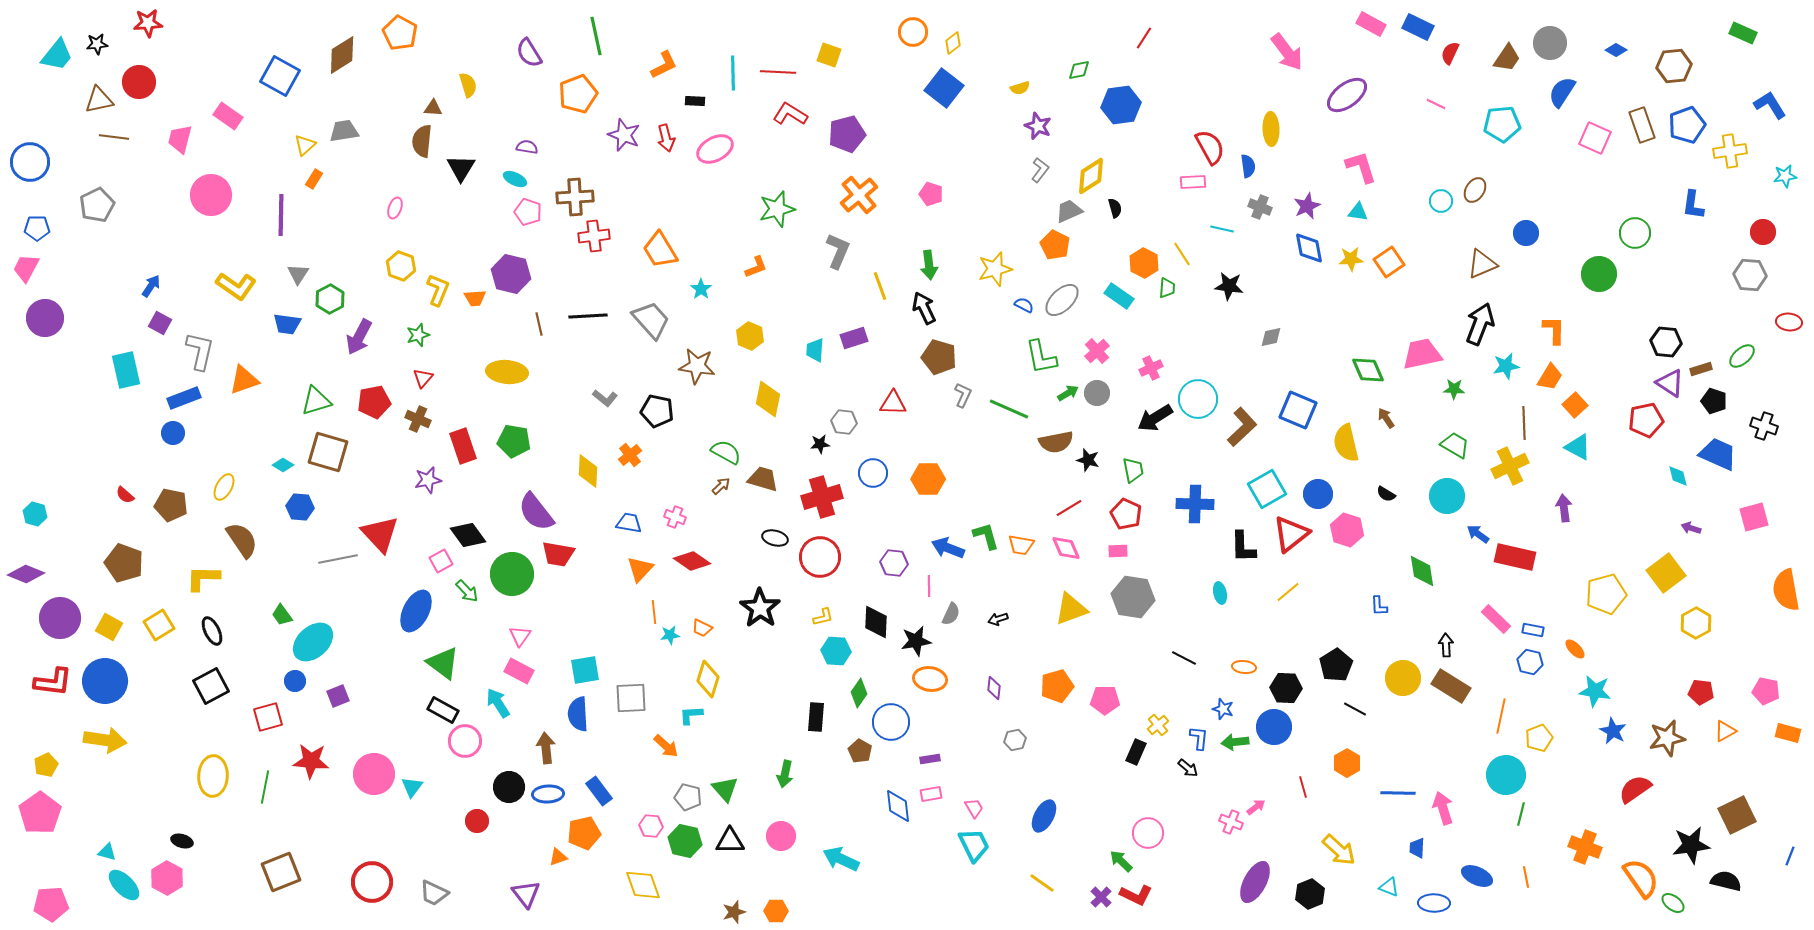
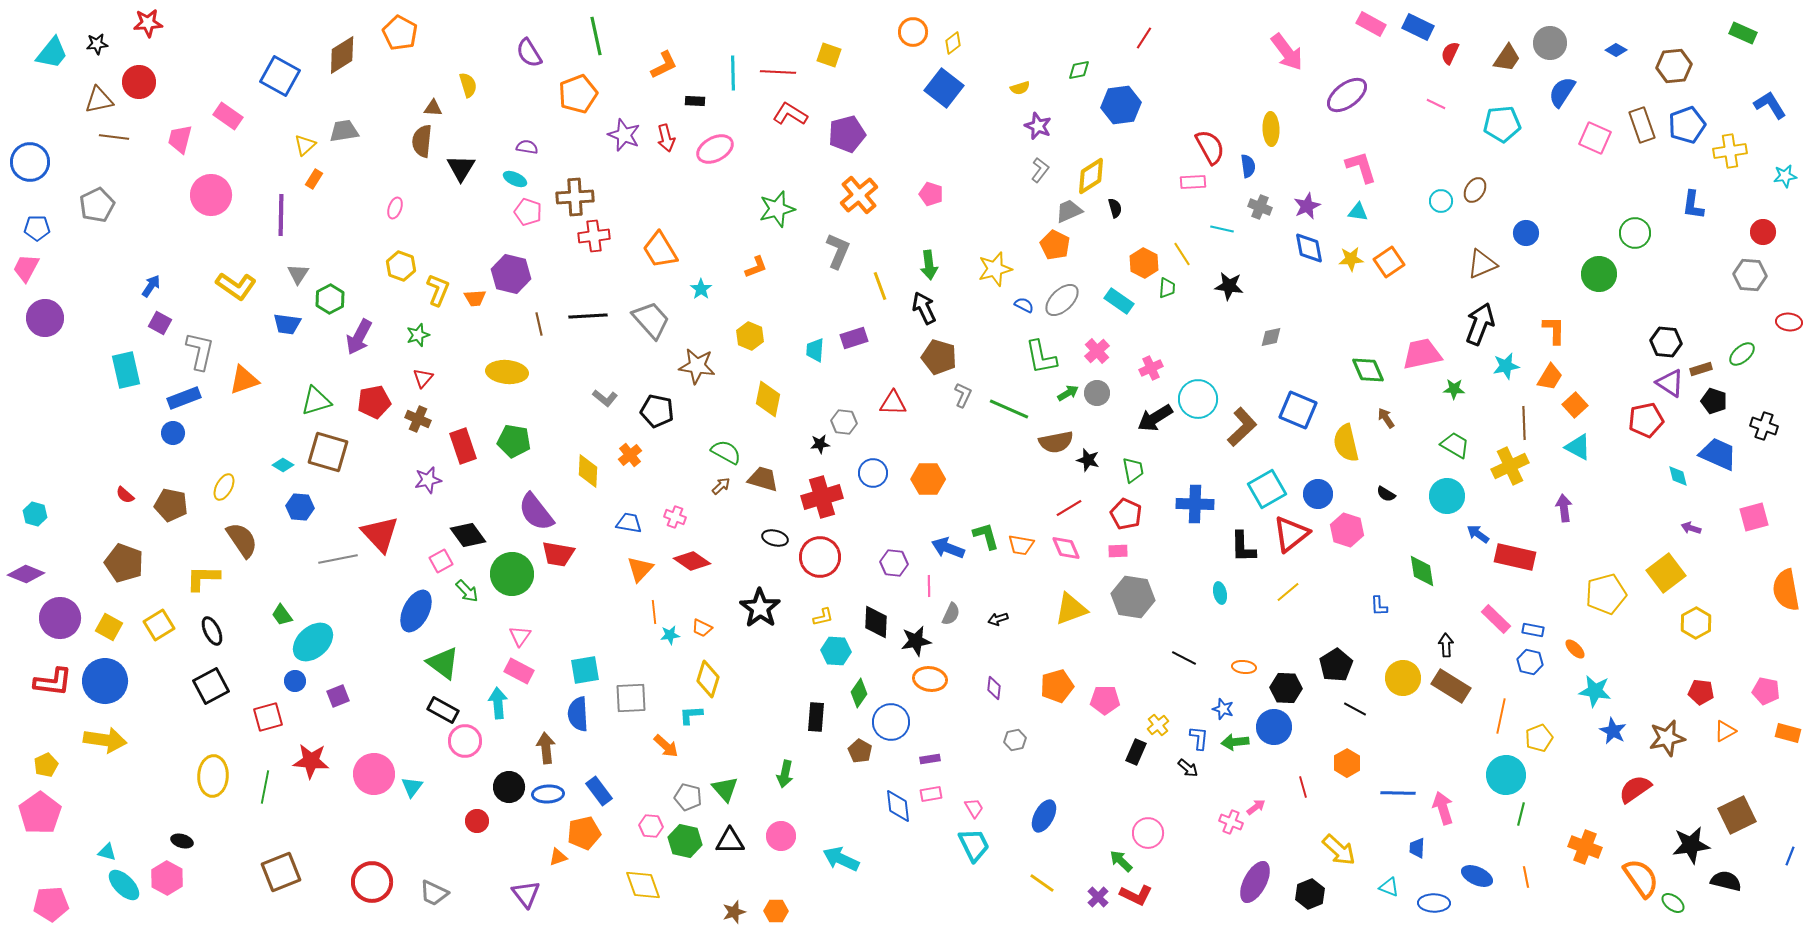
cyan trapezoid at (57, 55): moved 5 px left, 2 px up
cyan rectangle at (1119, 296): moved 5 px down
green ellipse at (1742, 356): moved 2 px up
cyan arrow at (498, 703): rotated 28 degrees clockwise
purple cross at (1101, 897): moved 3 px left
